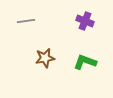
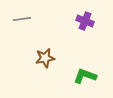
gray line: moved 4 px left, 2 px up
green L-shape: moved 14 px down
